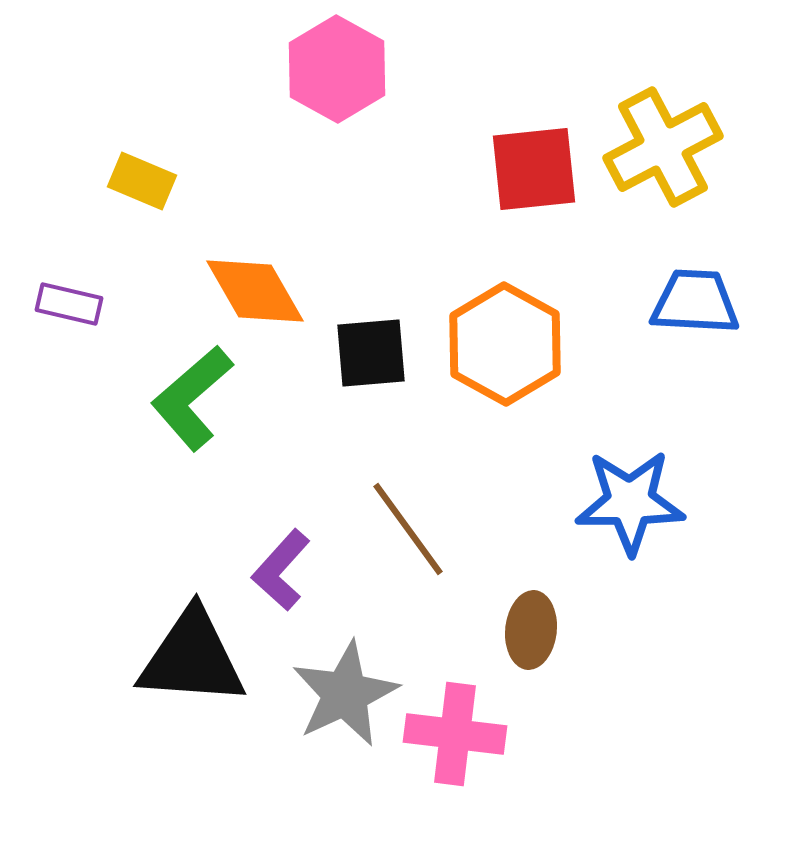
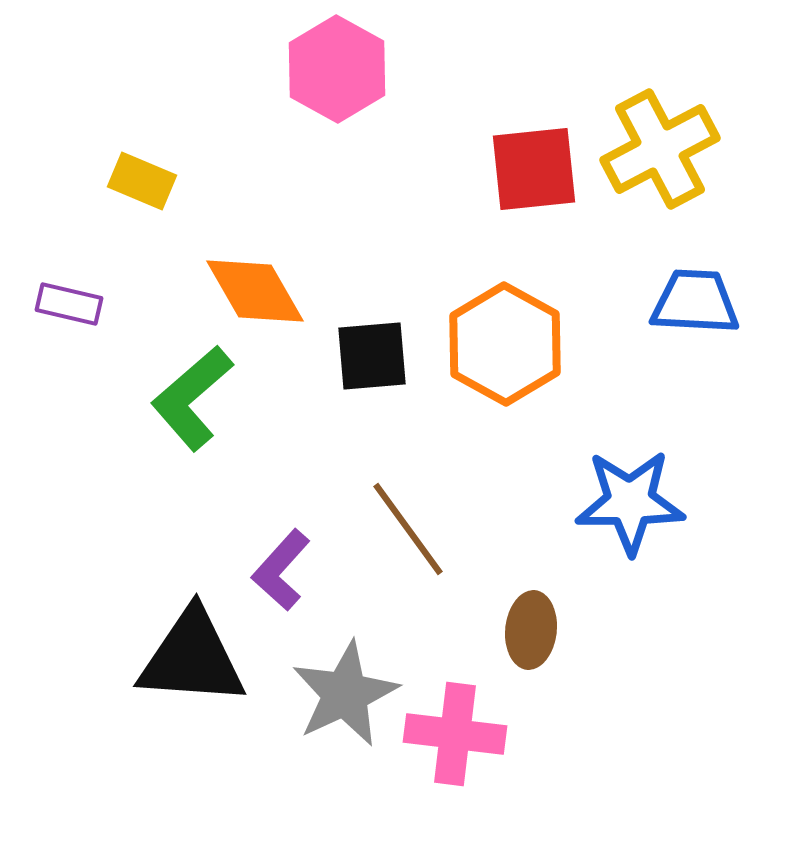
yellow cross: moved 3 px left, 2 px down
black square: moved 1 px right, 3 px down
